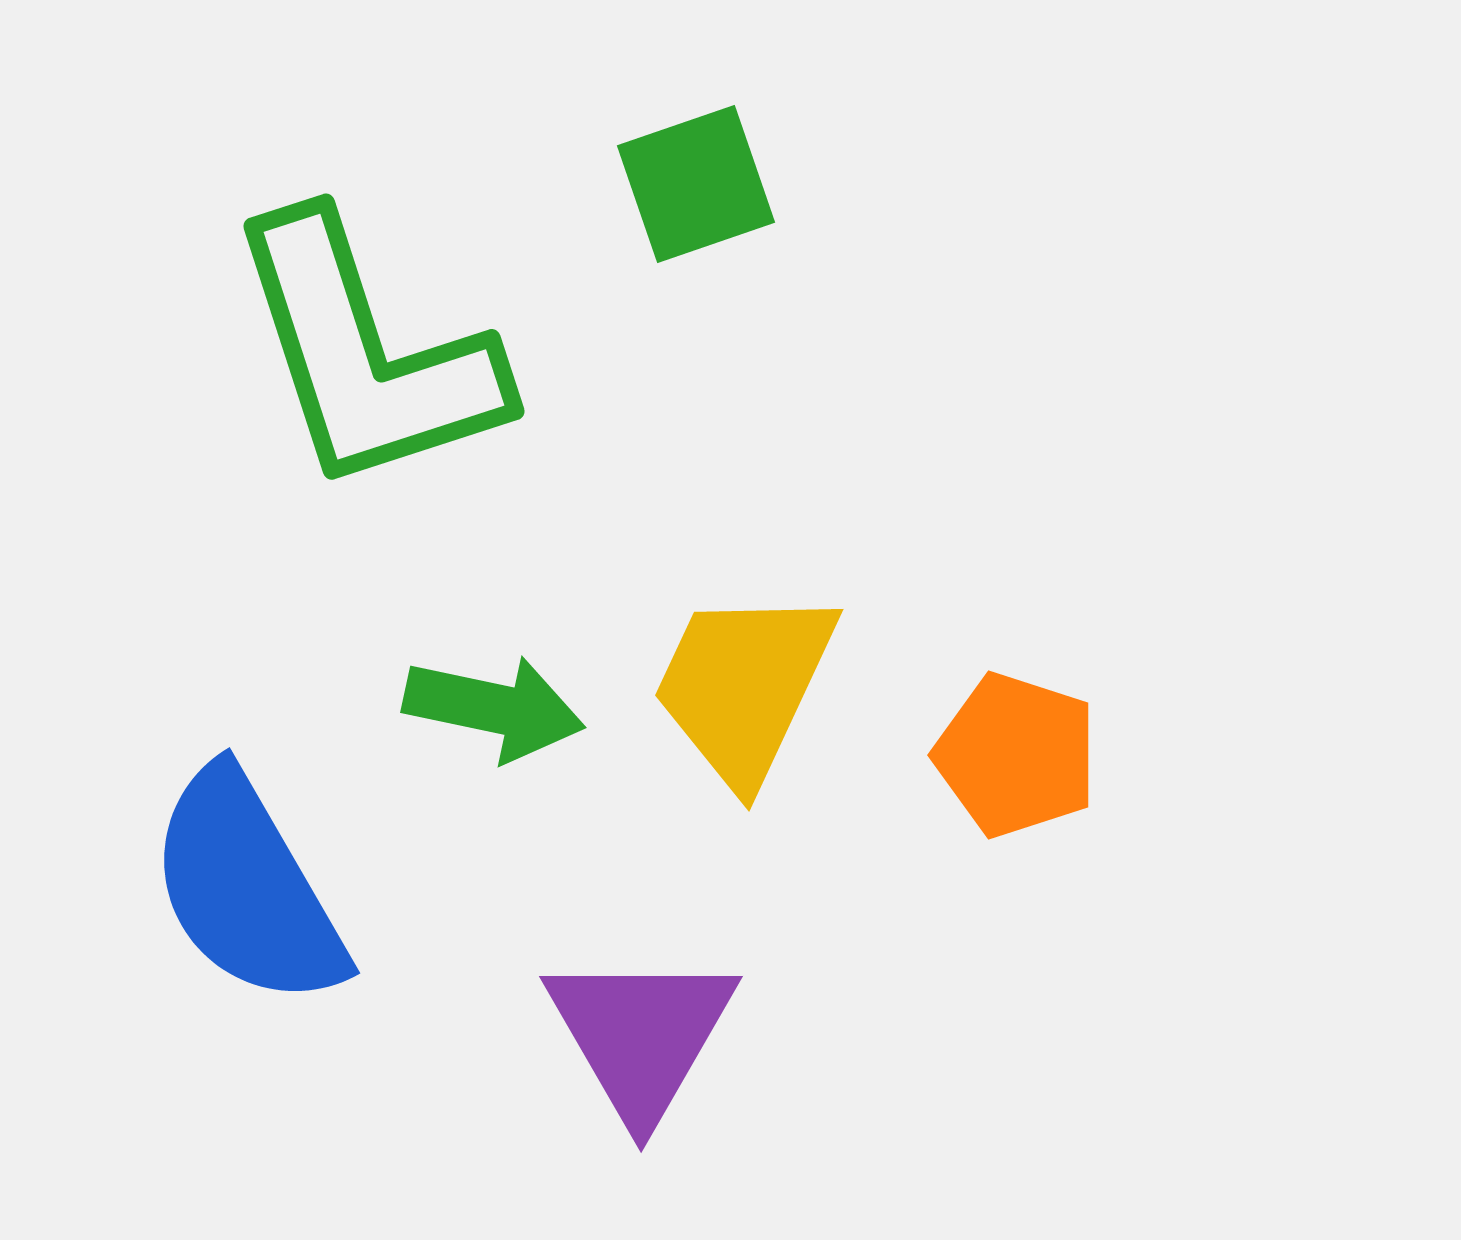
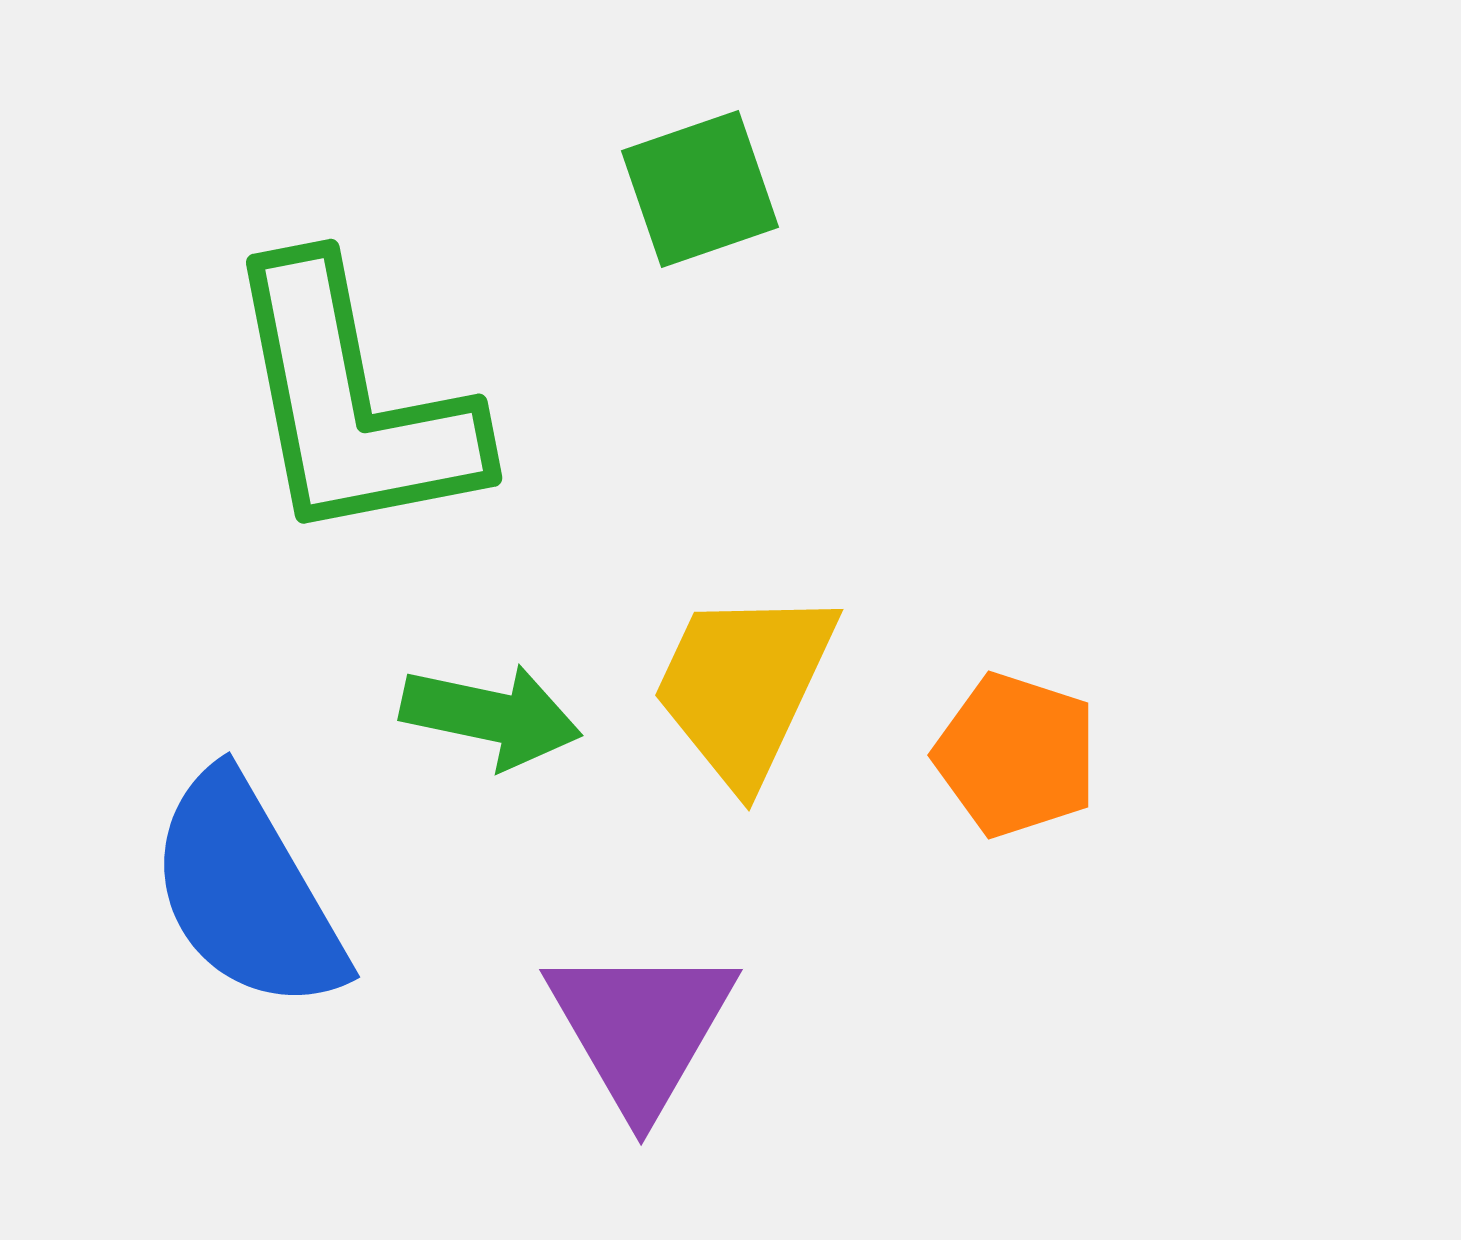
green square: moved 4 px right, 5 px down
green L-shape: moved 14 px left, 49 px down; rotated 7 degrees clockwise
green arrow: moved 3 px left, 8 px down
blue semicircle: moved 4 px down
purple triangle: moved 7 px up
